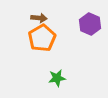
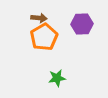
purple hexagon: moved 8 px left; rotated 25 degrees counterclockwise
orange pentagon: moved 2 px right, 1 px up
